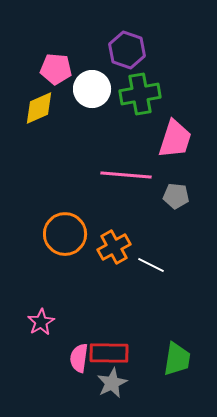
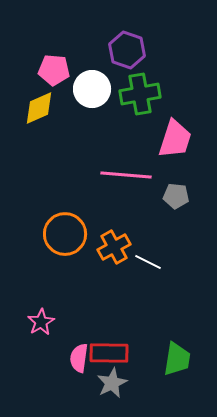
pink pentagon: moved 2 px left, 1 px down
white line: moved 3 px left, 3 px up
